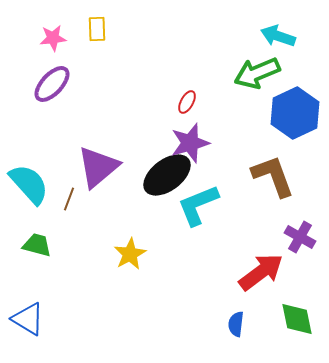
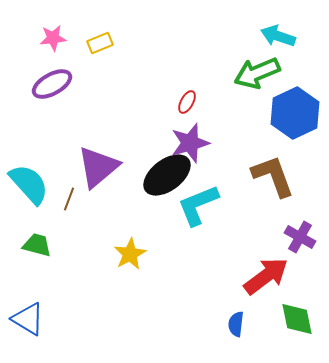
yellow rectangle: moved 3 px right, 14 px down; rotated 70 degrees clockwise
purple ellipse: rotated 18 degrees clockwise
red arrow: moved 5 px right, 4 px down
